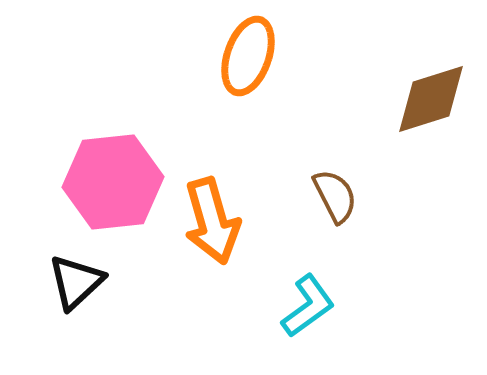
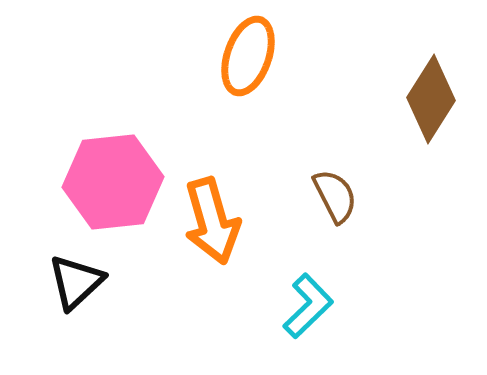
brown diamond: rotated 40 degrees counterclockwise
cyan L-shape: rotated 8 degrees counterclockwise
